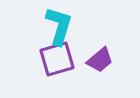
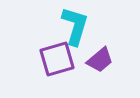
cyan L-shape: moved 16 px right
